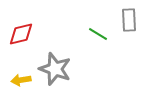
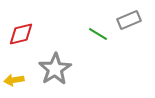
gray rectangle: rotated 70 degrees clockwise
gray star: rotated 20 degrees clockwise
yellow arrow: moved 7 px left
